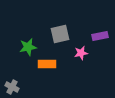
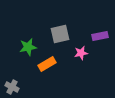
orange rectangle: rotated 30 degrees counterclockwise
